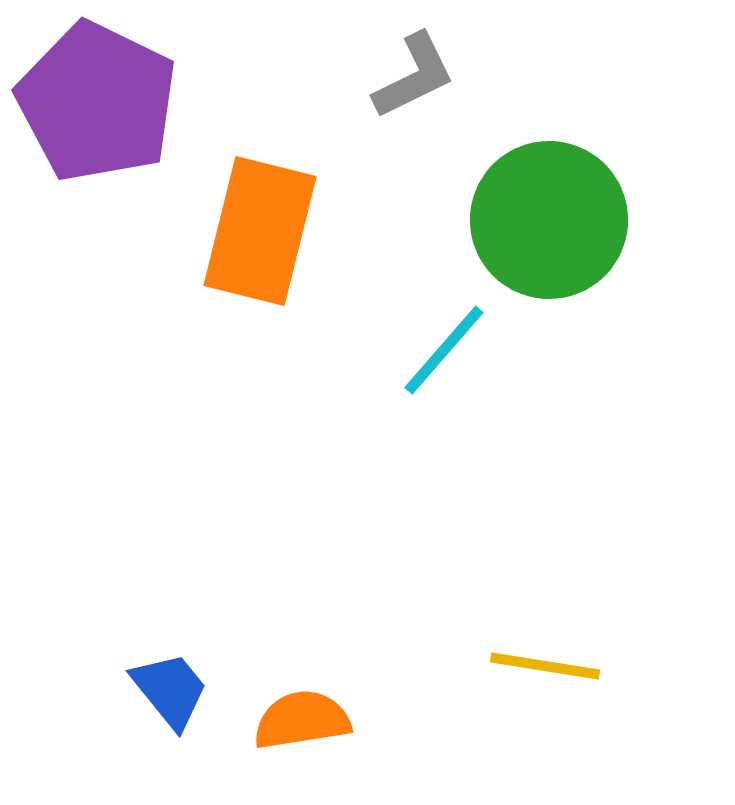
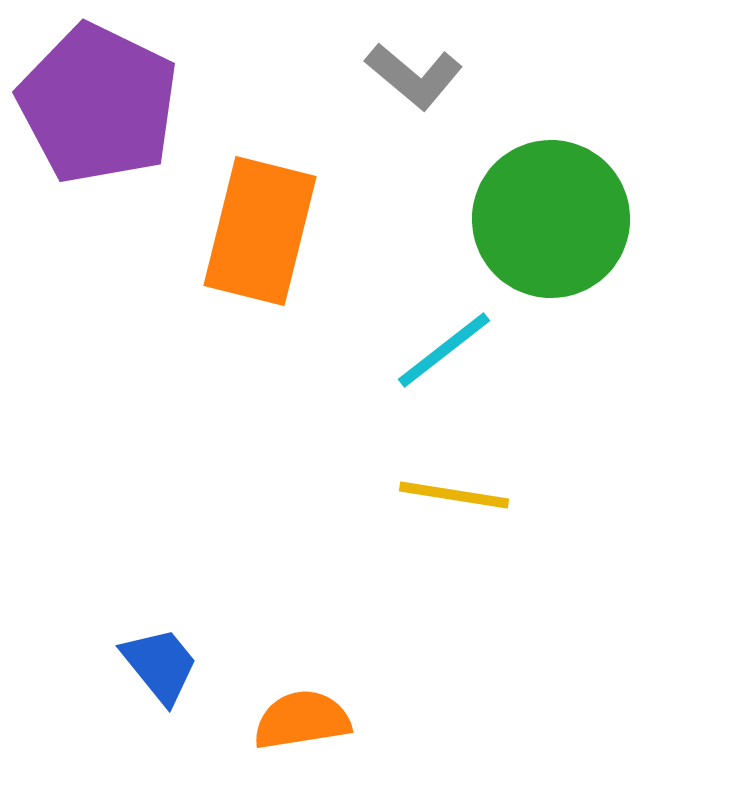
gray L-shape: rotated 66 degrees clockwise
purple pentagon: moved 1 px right, 2 px down
green circle: moved 2 px right, 1 px up
cyan line: rotated 11 degrees clockwise
yellow line: moved 91 px left, 171 px up
blue trapezoid: moved 10 px left, 25 px up
